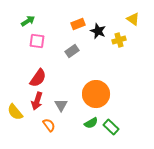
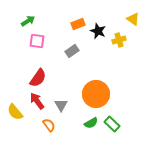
red arrow: rotated 126 degrees clockwise
green rectangle: moved 1 px right, 3 px up
